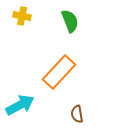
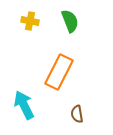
yellow cross: moved 8 px right, 5 px down
orange rectangle: rotated 16 degrees counterclockwise
cyan arrow: moved 4 px right; rotated 88 degrees counterclockwise
